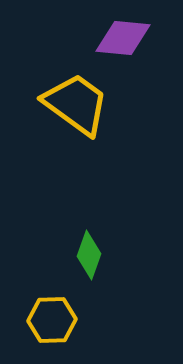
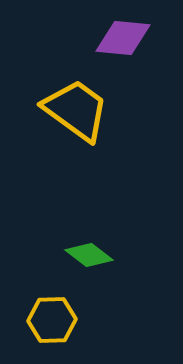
yellow trapezoid: moved 6 px down
green diamond: rotated 72 degrees counterclockwise
